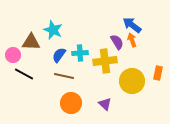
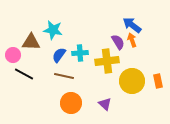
cyan star: rotated 12 degrees counterclockwise
purple semicircle: moved 1 px right
yellow cross: moved 2 px right
orange rectangle: moved 8 px down; rotated 24 degrees counterclockwise
